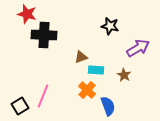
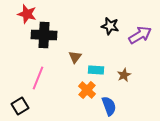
purple arrow: moved 2 px right, 13 px up
brown triangle: moved 6 px left; rotated 32 degrees counterclockwise
brown star: rotated 16 degrees clockwise
pink line: moved 5 px left, 18 px up
blue semicircle: moved 1 px right
